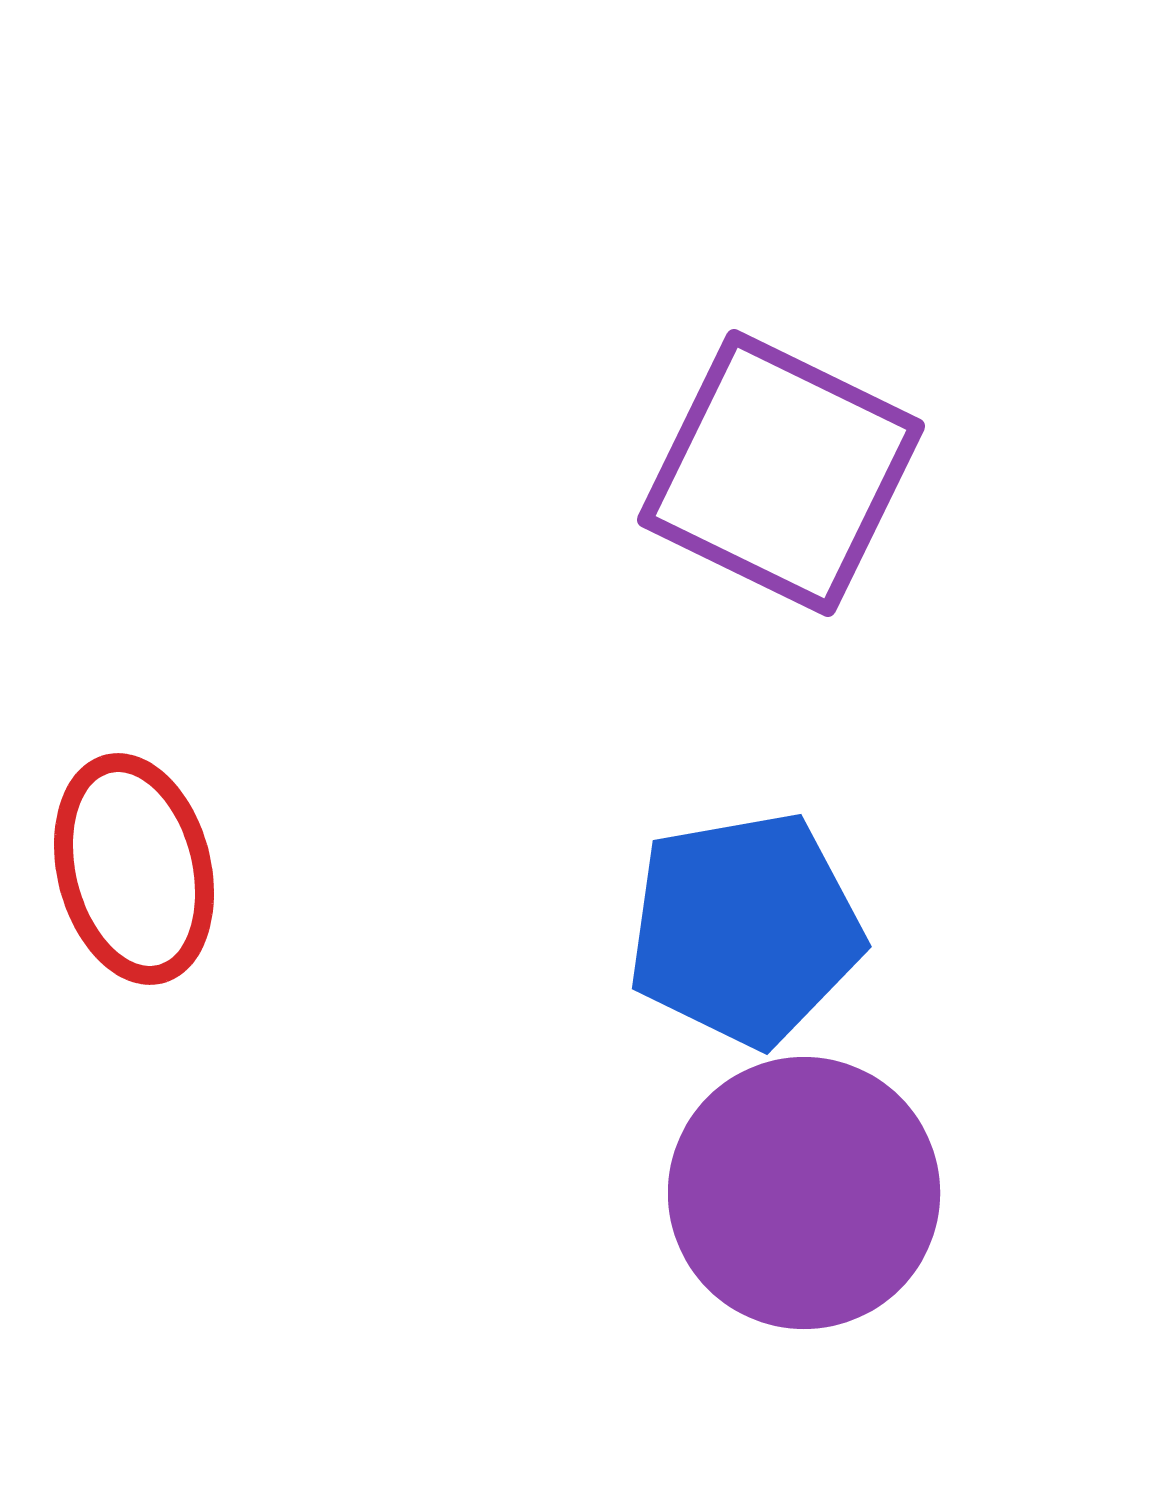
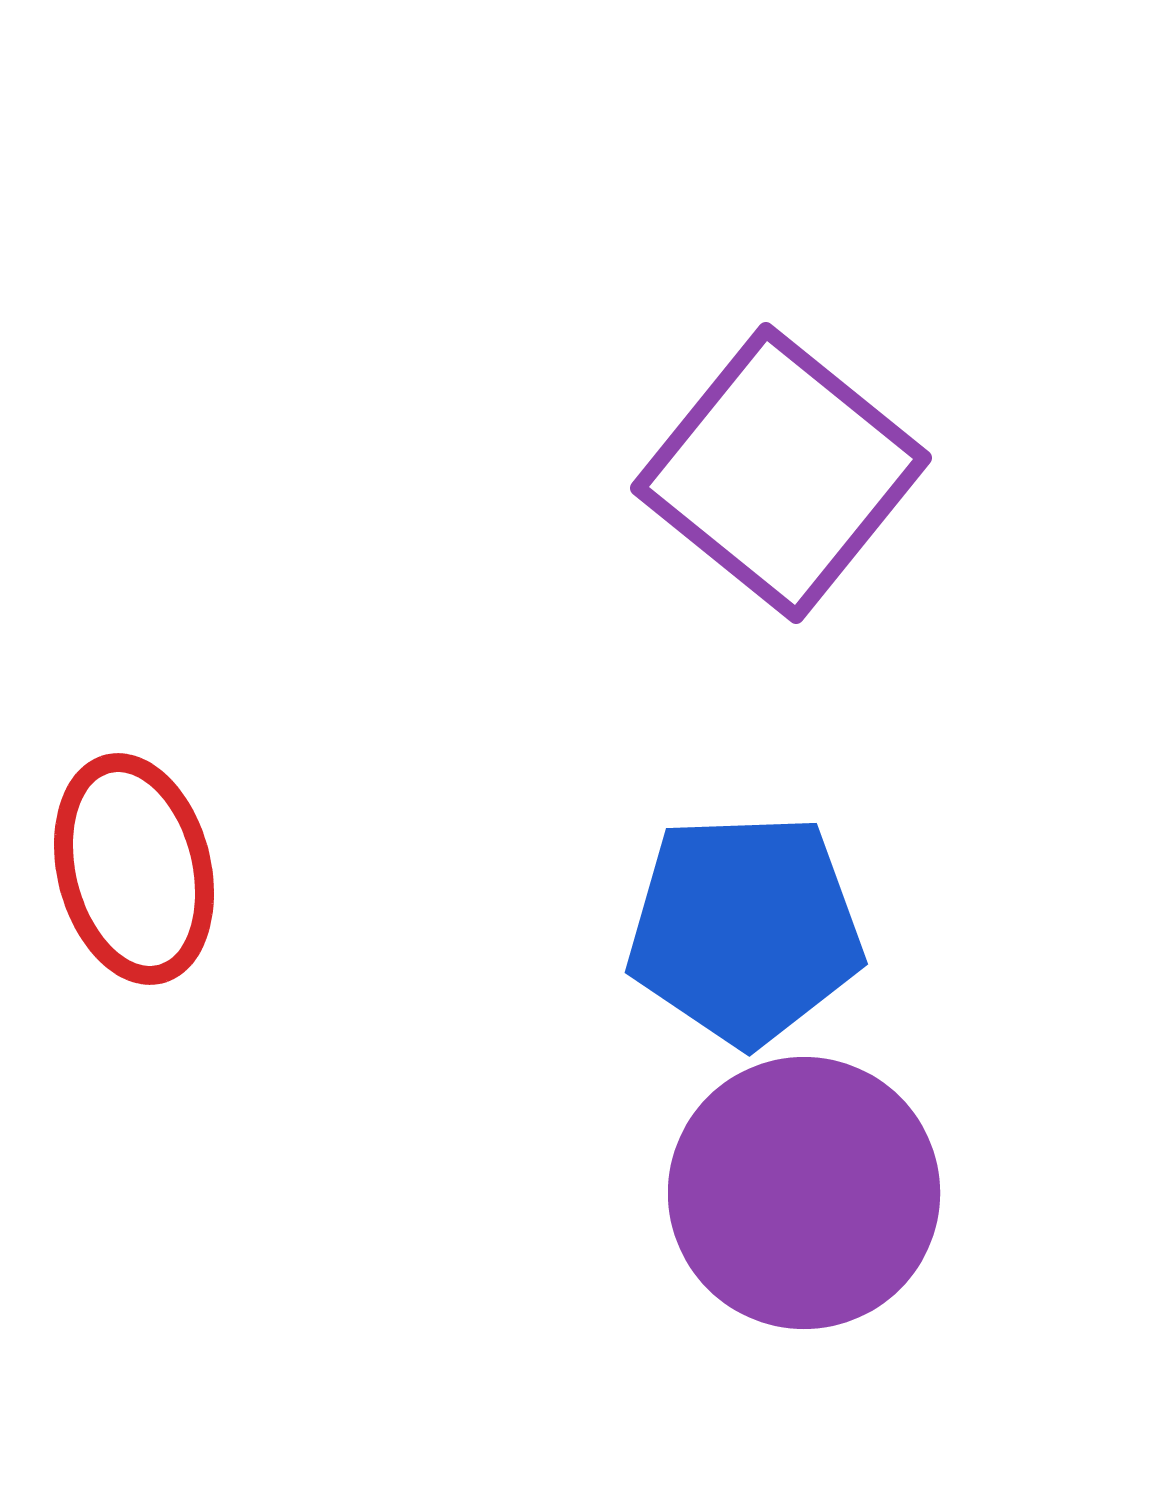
purple square: rotated 13 degrees clockwise
blue pentagon: rotated 8 degrees clockwise
